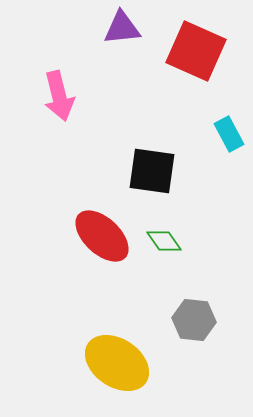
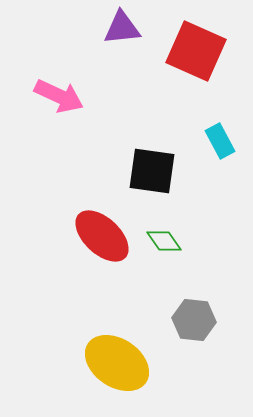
pink arrow: rotated 51 degrees counterclockwise
cyan rectangle: moved 9 px left, 7 px down
